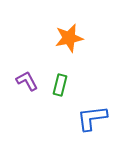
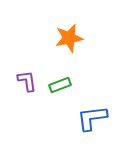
purple L-shape: rotated 20 degrees clockwise
green rectangle: rotated 55 degrees clockwise
